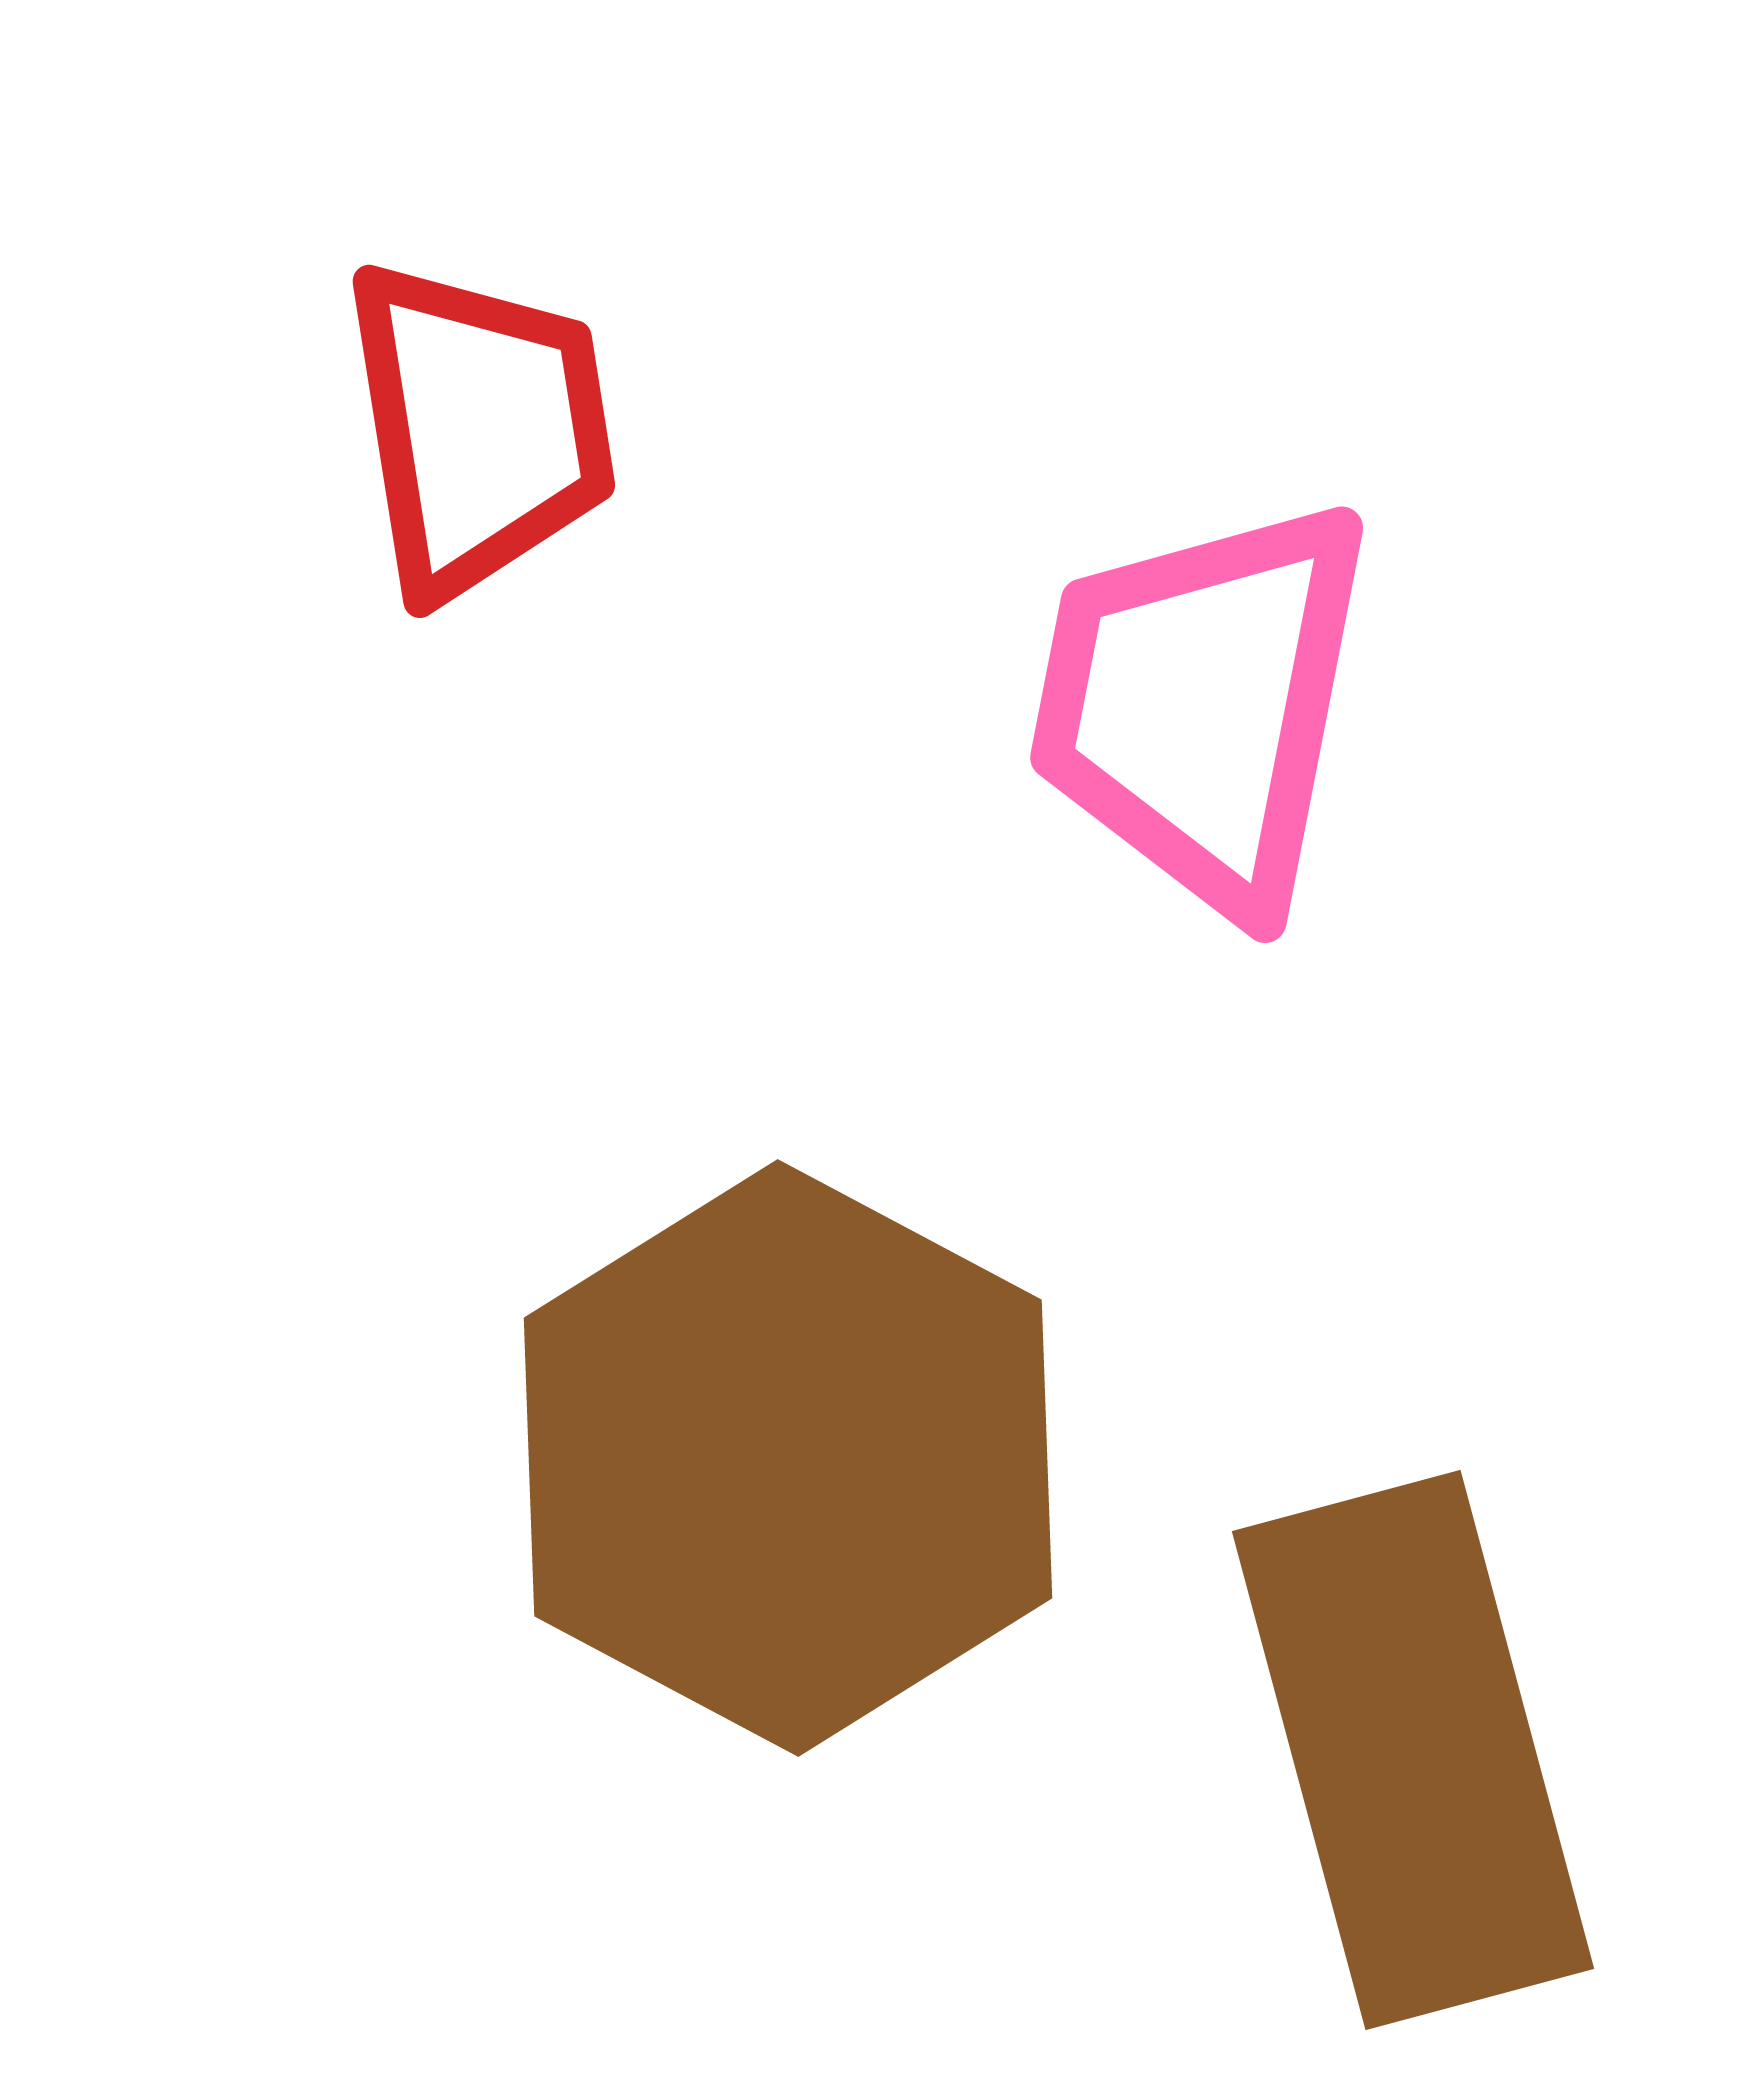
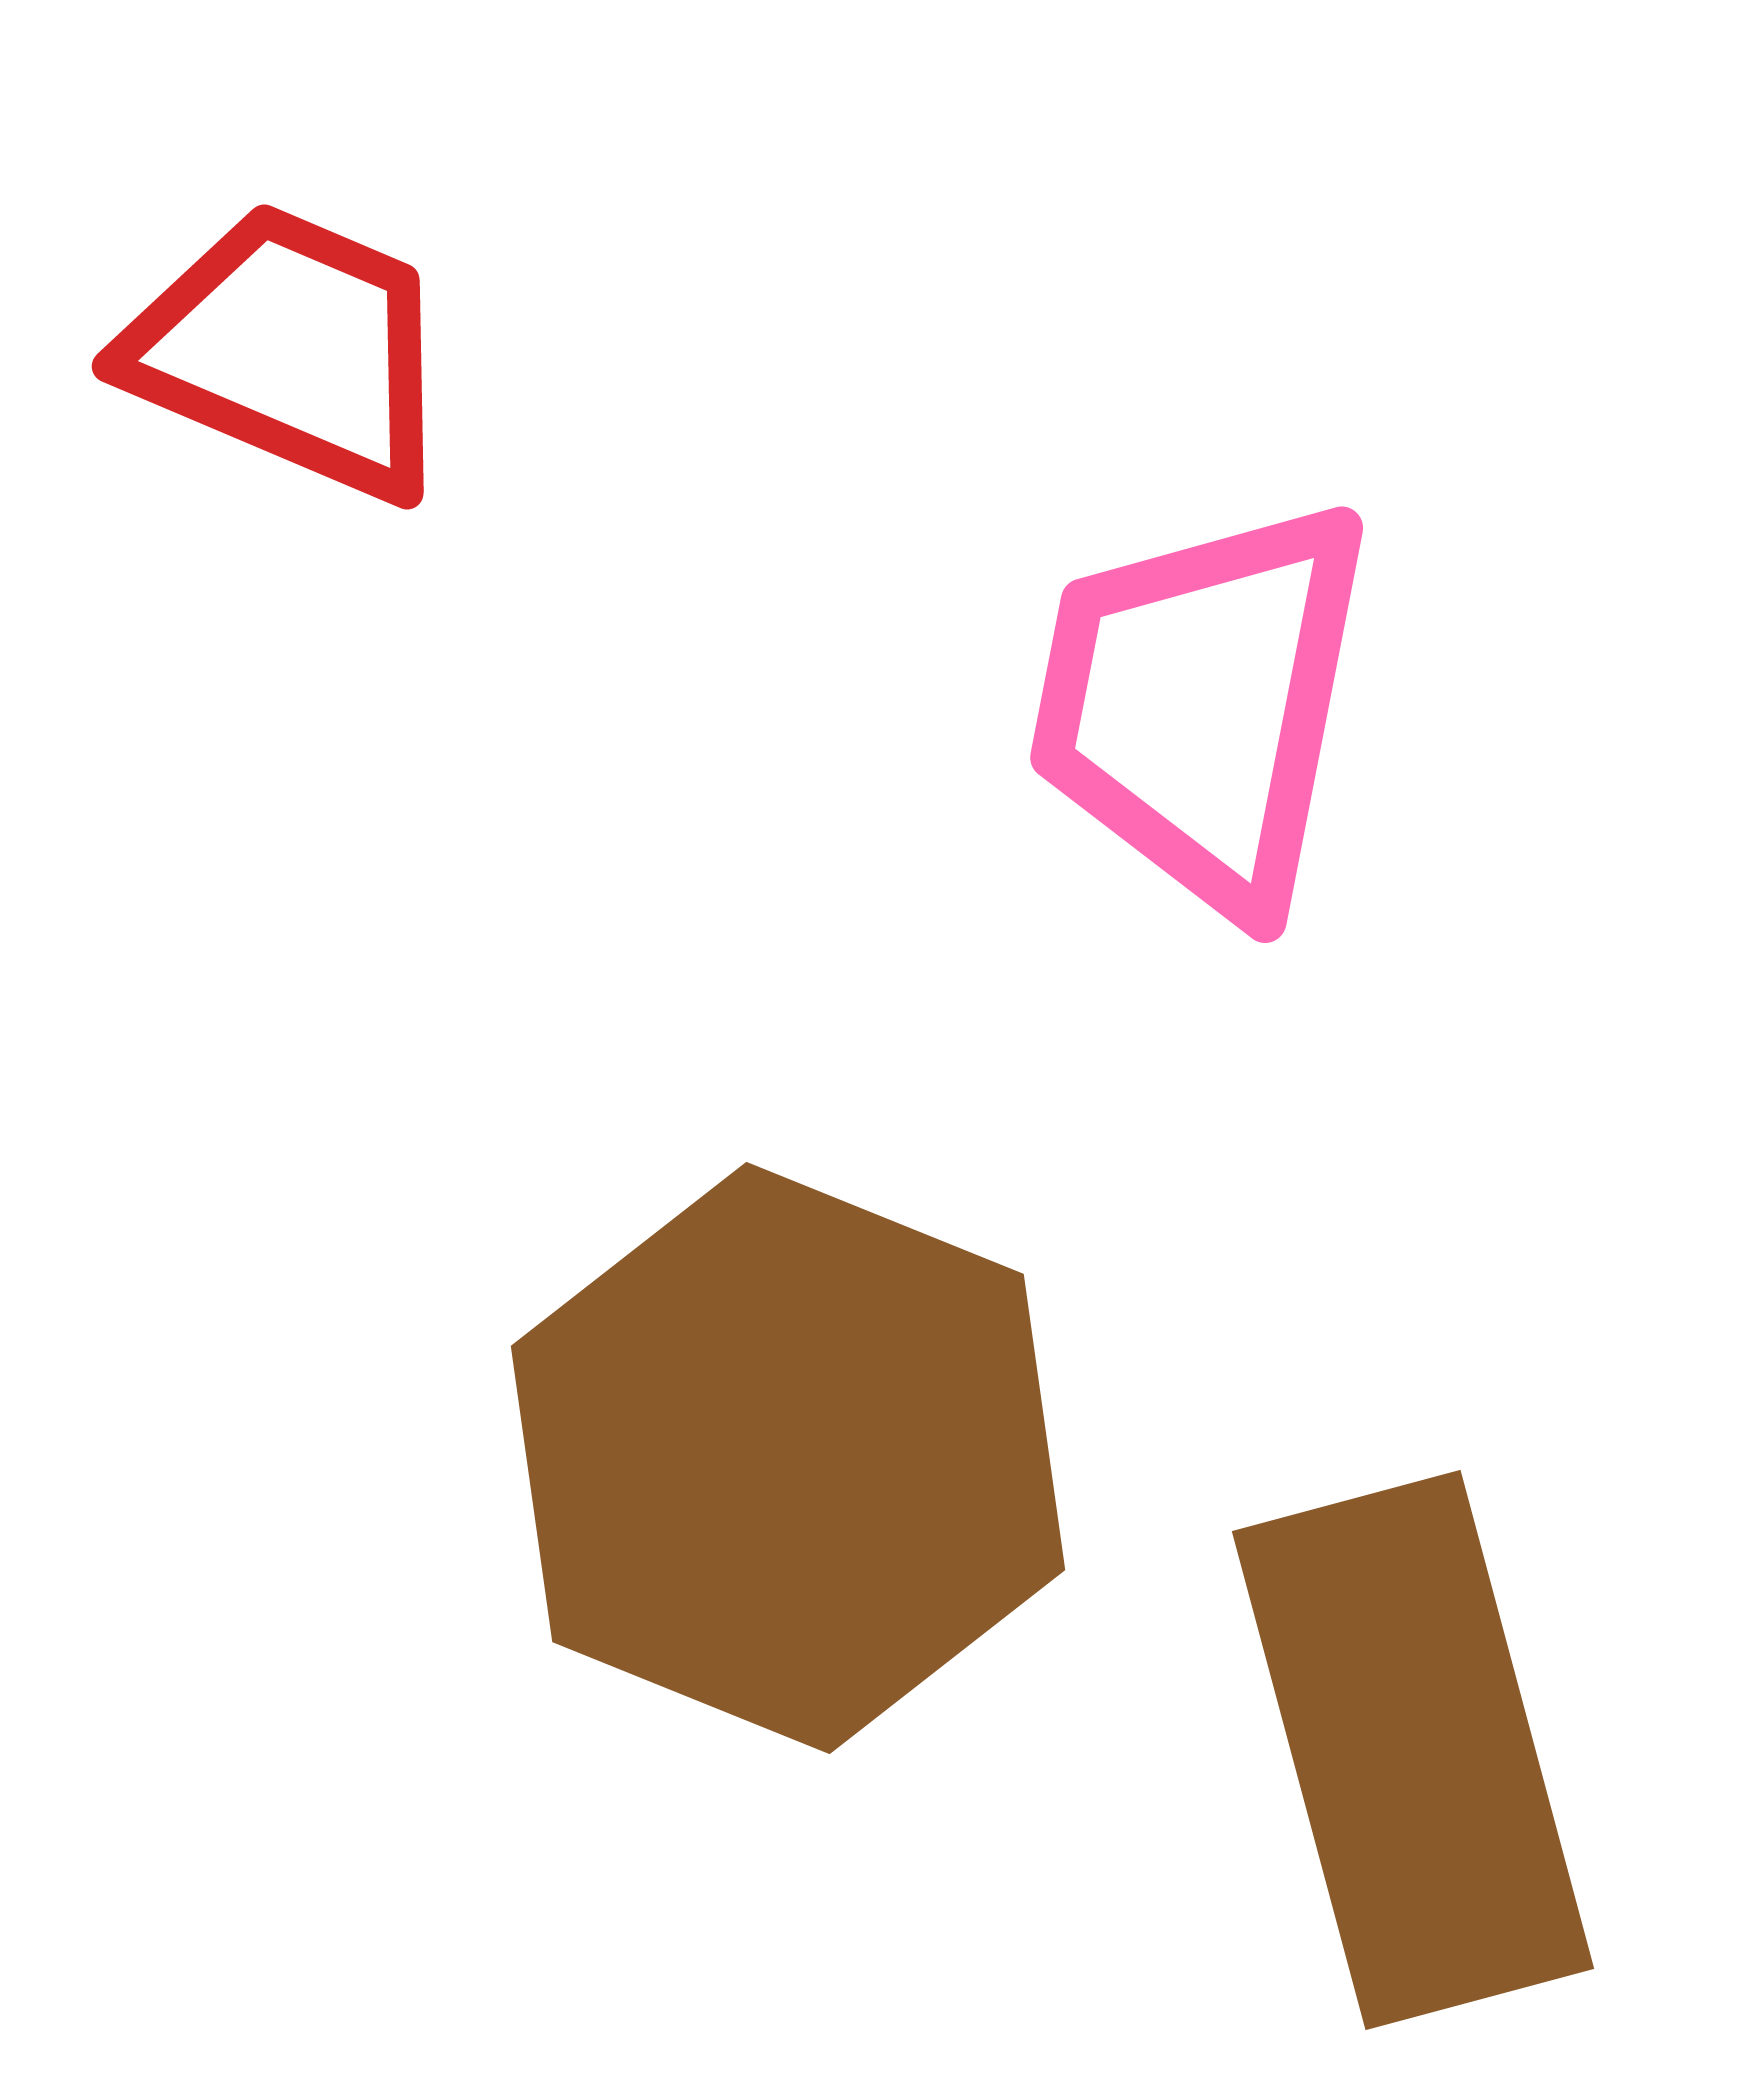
red trapezoid: moved 188 px left, 77 px up; rotated 58 degrees counterclockwise
brown hexagon: rotated 6 degrees counterclockwise
